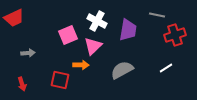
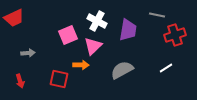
red square: moved 1 px left, 1 px up
red arrow: moved 2 px left, 3 px up
